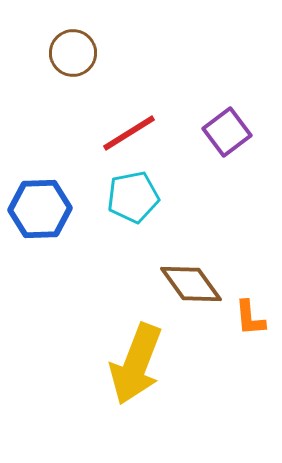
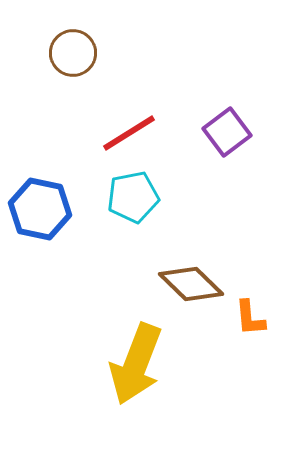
blue hexagon: rotated 14 degrees clockwise
brown diamond: rotated 10 degrees counterclockwise
